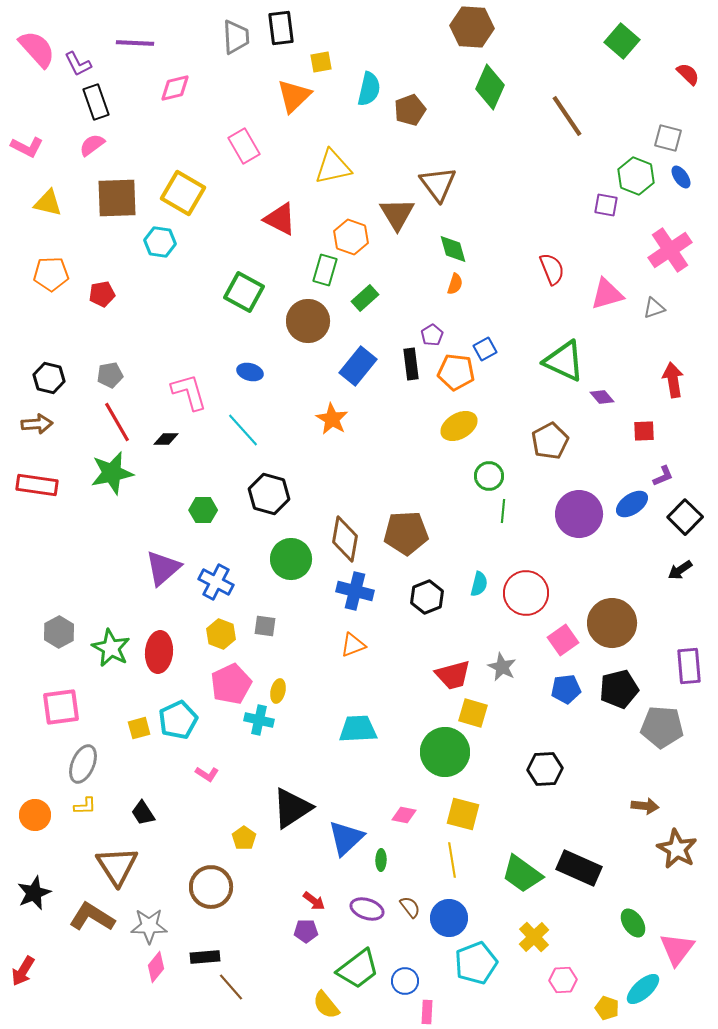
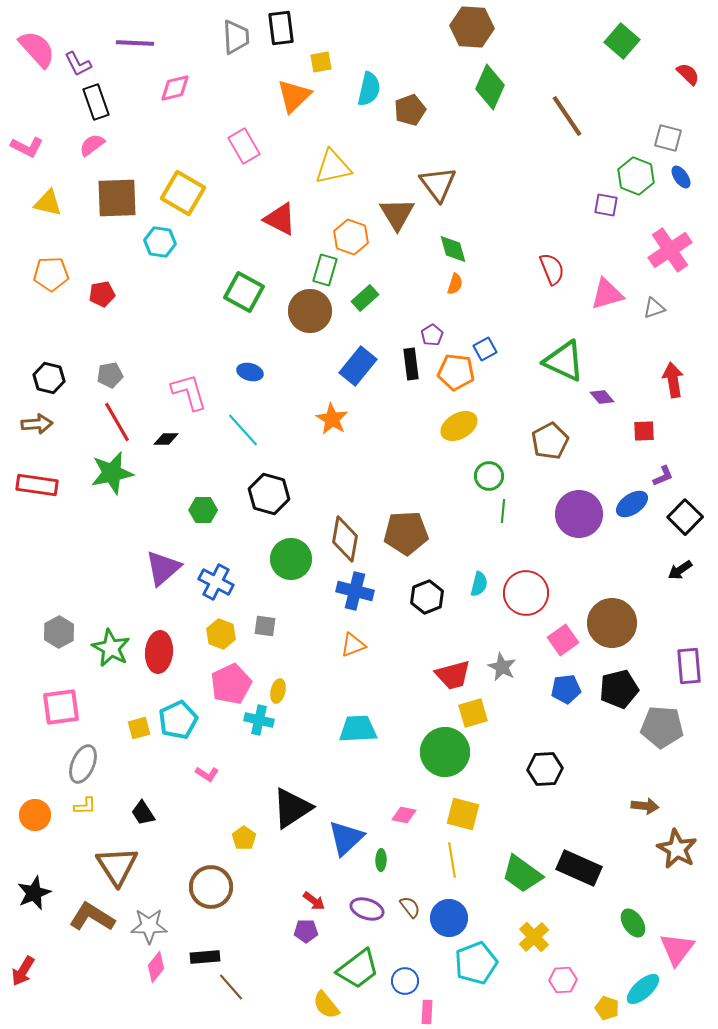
brown circle at (308, 321): moved 2 px right, 10 px up
yellow square at (473, 713): rotated 32 degrees counterclockwise
